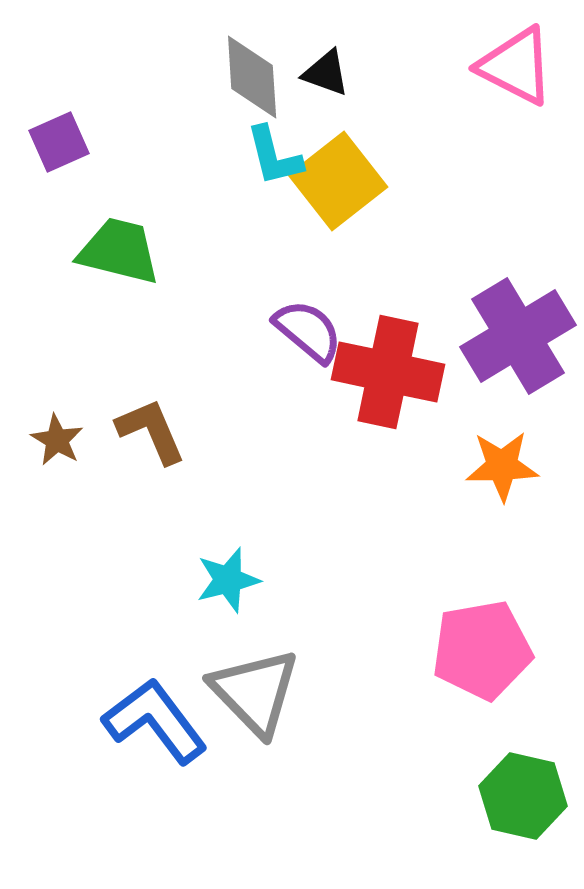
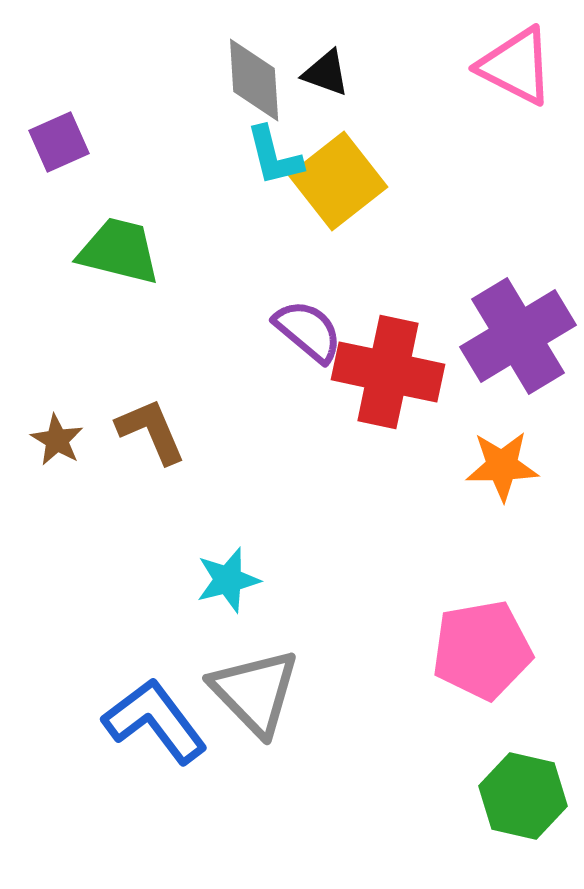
gray diamond: moved 2 px right, 3 px down
